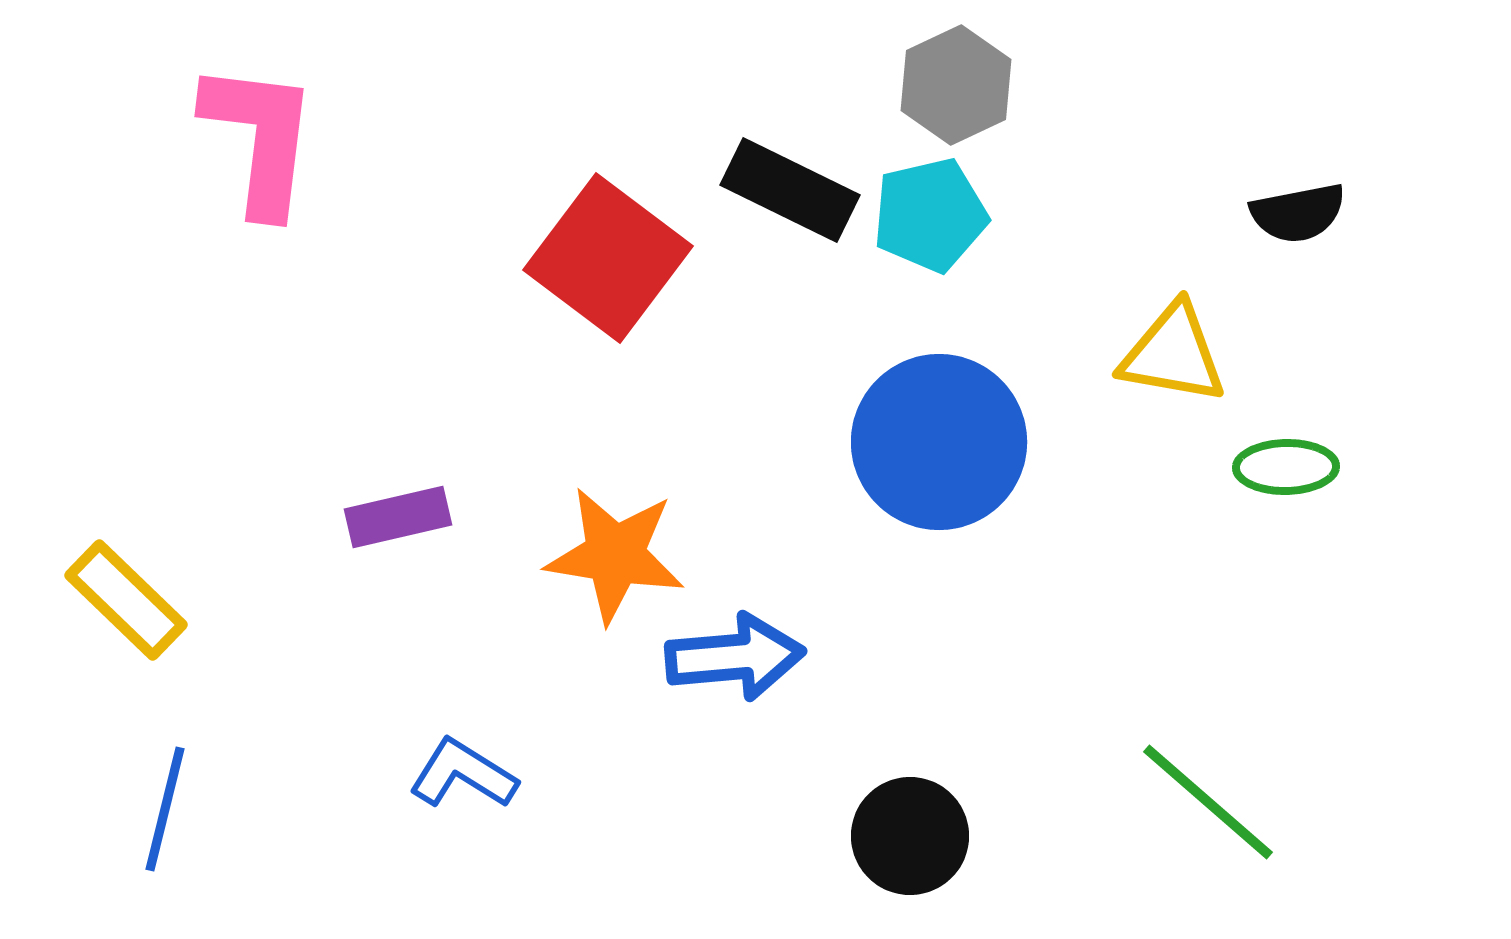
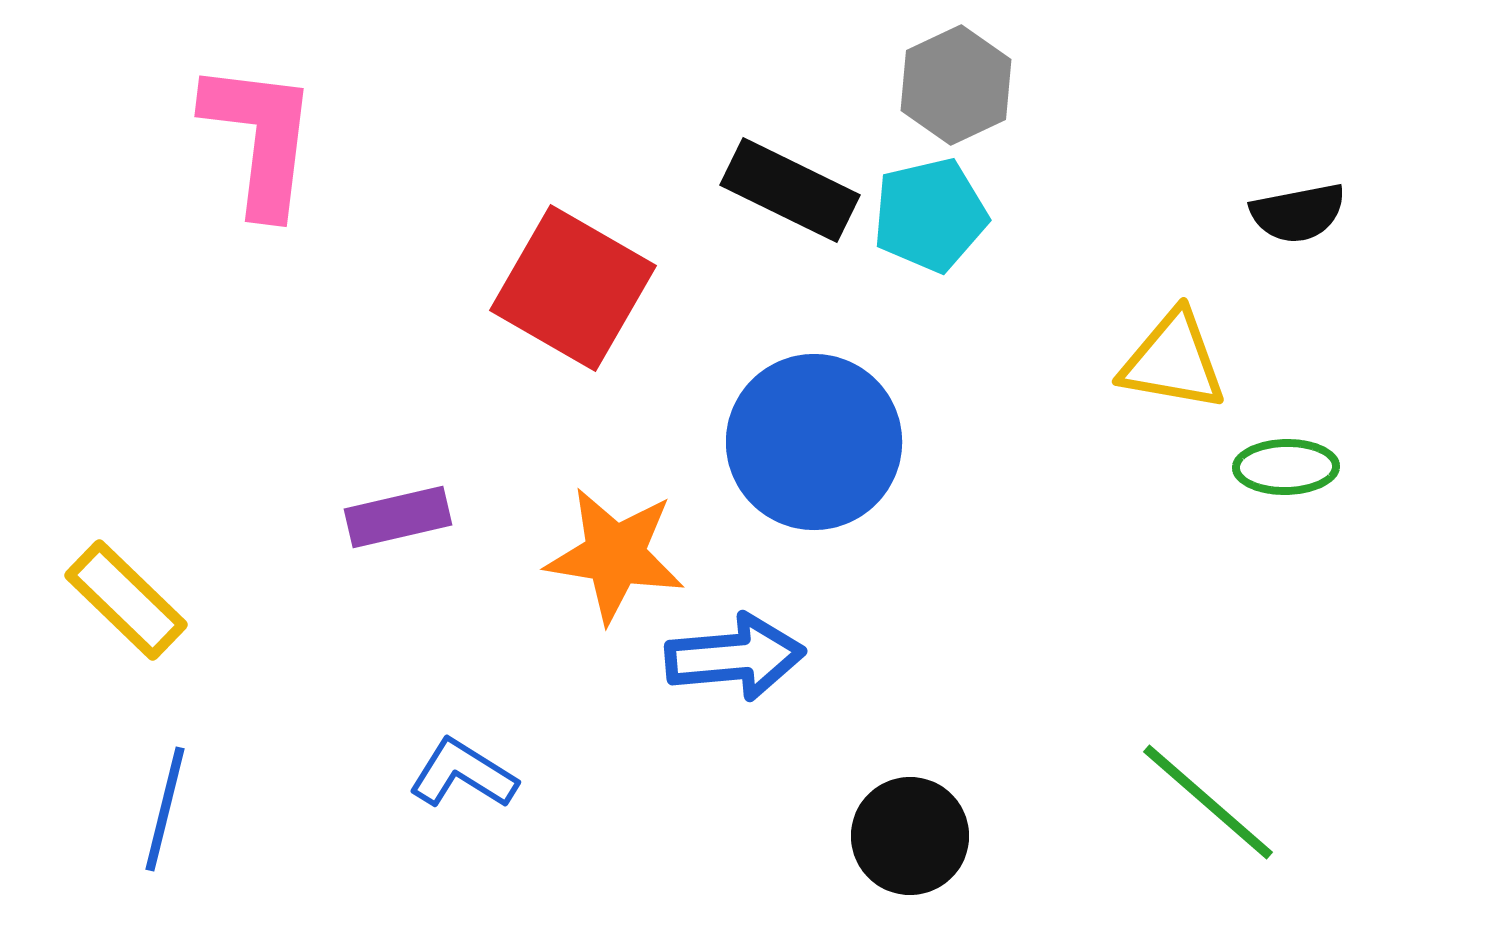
red square: moved 35 px left, 30 px down; rotated 7 degrees counterclockwise
yellow triangle: moved 7 px down
blue circle: moved 125 px left
